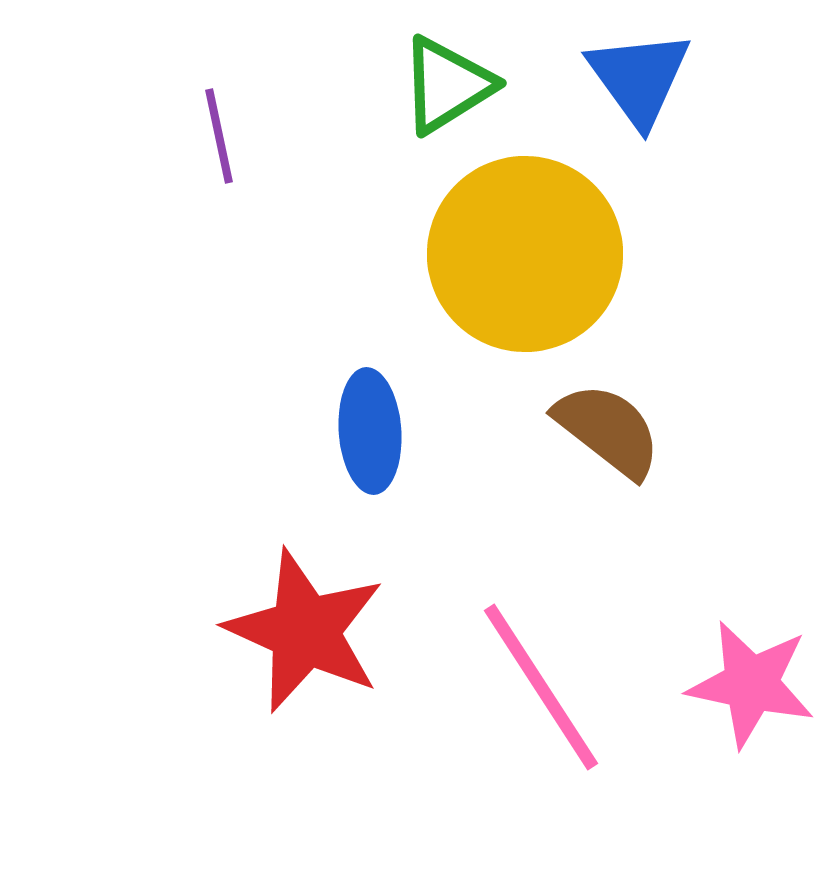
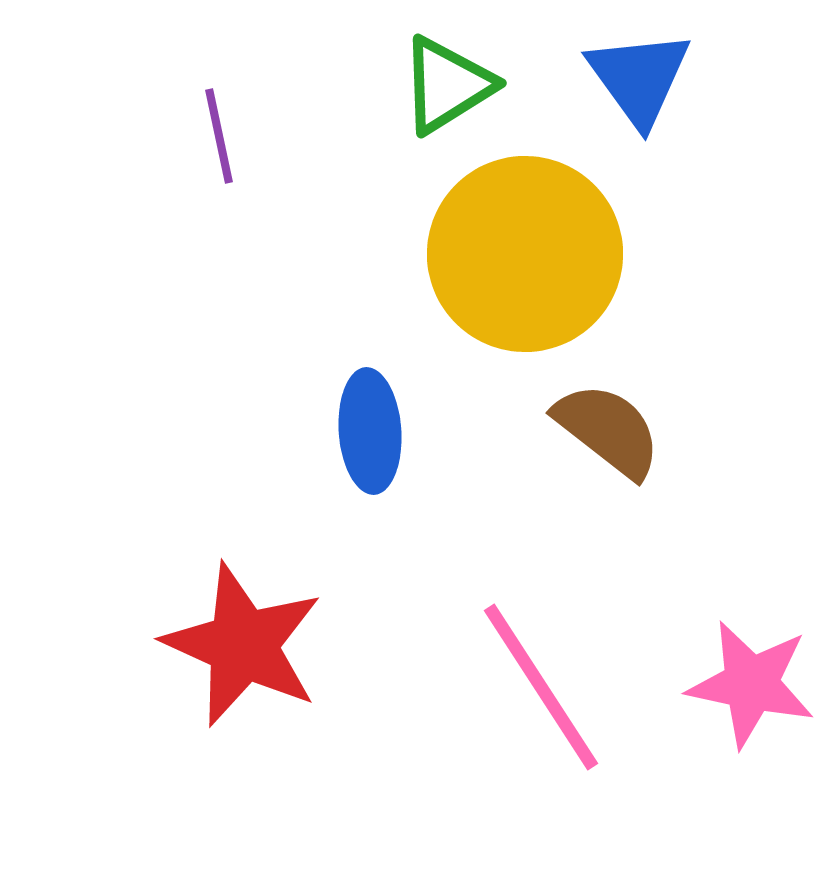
red star: moved 62 px left, 14 px down
